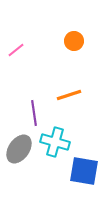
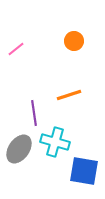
pink line: moved 1 px up
